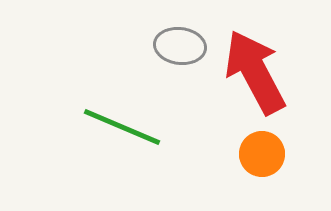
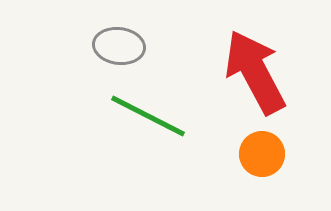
gray ellipse: moved 61 px left
green line: moved 26 px right, 11 px up; rotated 4 degrees clockwise
